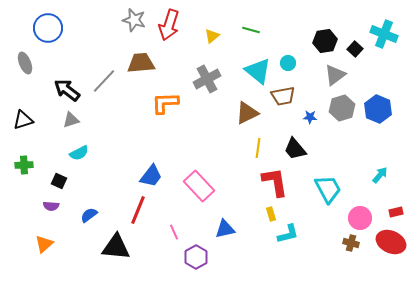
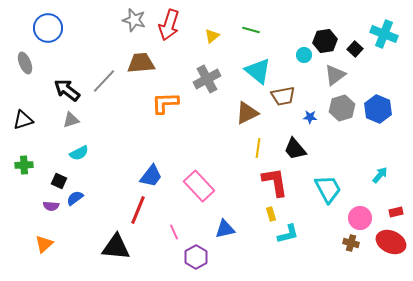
cyan circle at (288, 63): moved 16 px right, 8 px up
blue semicircle at (89, 215): moved 14 px left, 17 px up
